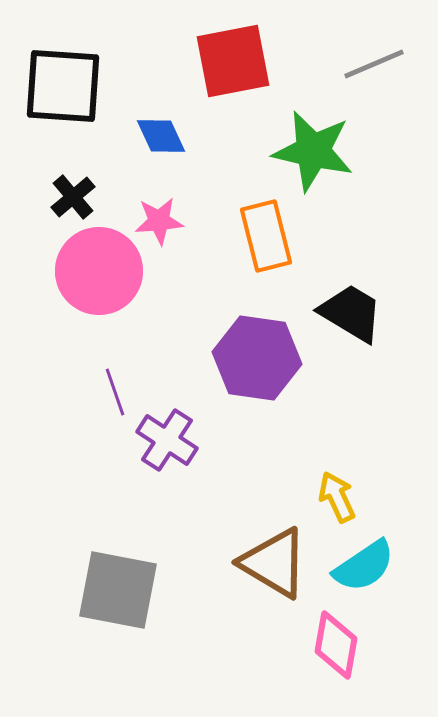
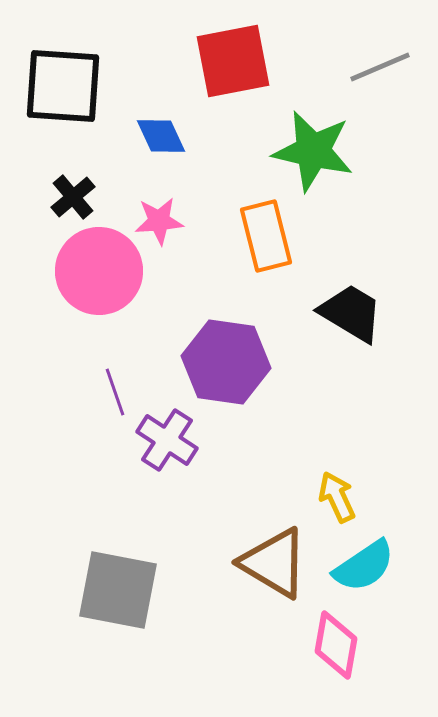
gray line: moved 6 px right, 3 px down
purple hexagon: moved 31 px left, 4 px down
